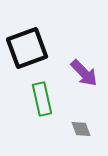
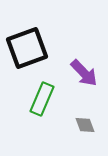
green rectangle: rotated 36 degrees clockwise
gray diamond: moved 4 px right, 4 px up
